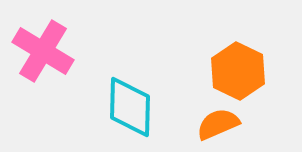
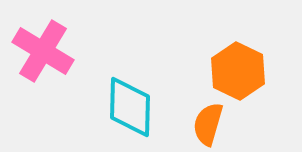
orange semicircle: moved 10 px left; rotated 51 degrees counterclockwise
